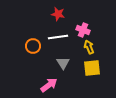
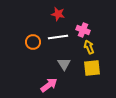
orange circle: moved 4 px up
gray triangle: moved 1 px right, 1 px down
